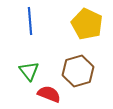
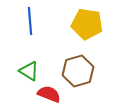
yellow pentagon: rotated 16 degrees counterclockwise
green triangle: rotated 20 degrees counterclockwise
